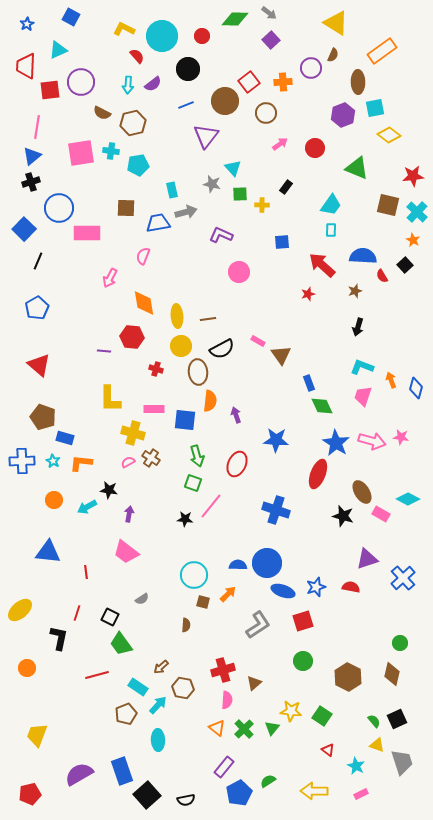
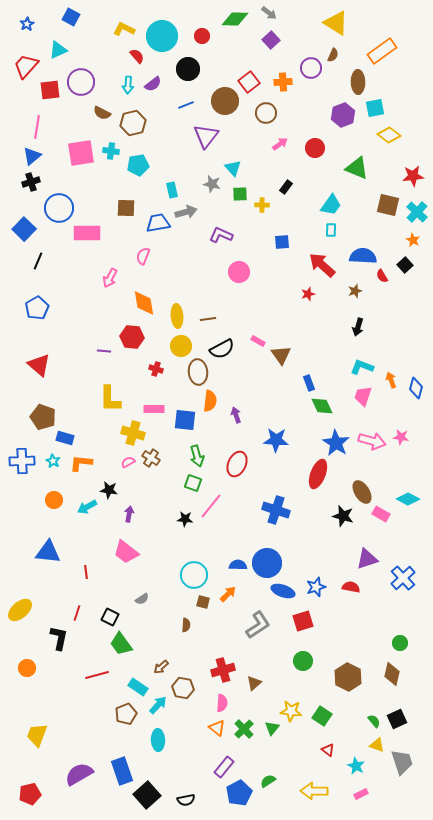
red trapezoid at (26, 66): rotated 40 degrees clockwise
pink semicircle at (227, 700): moved 5 px left, 3 px down
